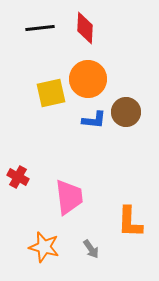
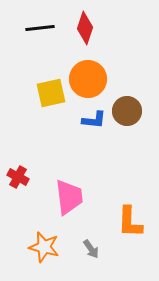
red diamond: rotated 16 degrees clockwise
brown circle: moved 1 px right, 1 px up
